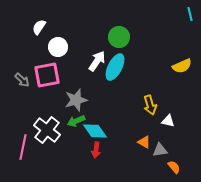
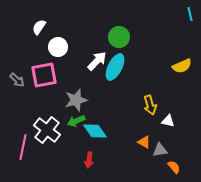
white arrow: rotated 10 degrees clockwise
pink square: moved 3 px left
gray arrow: moved 5 px left
red arrow: moved 7 px left, 10 px down
